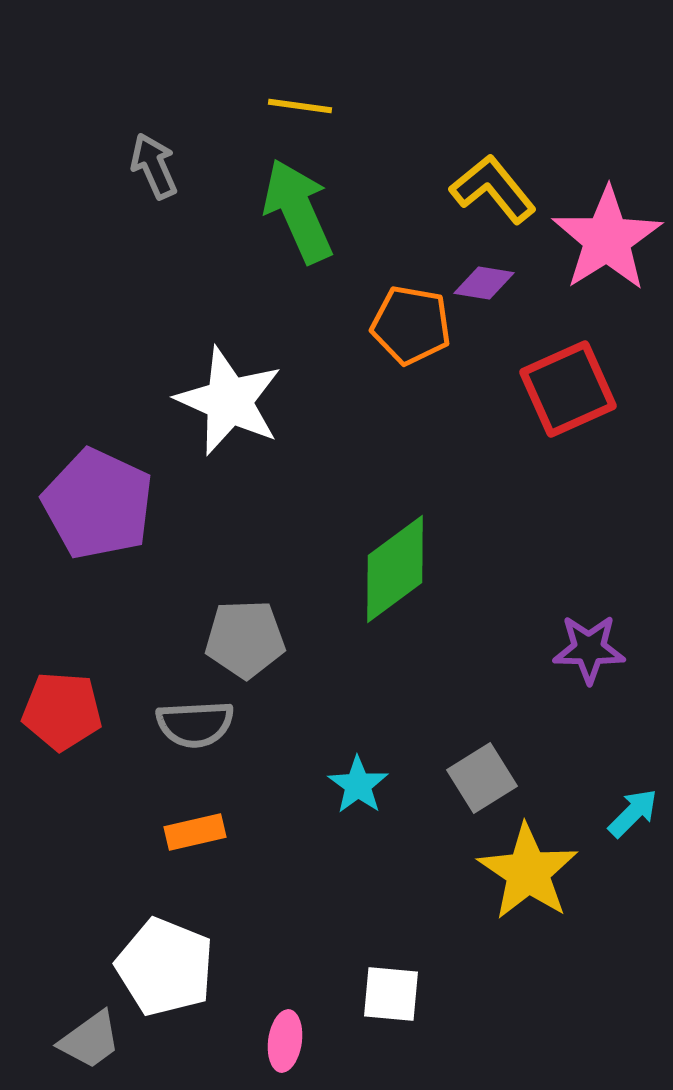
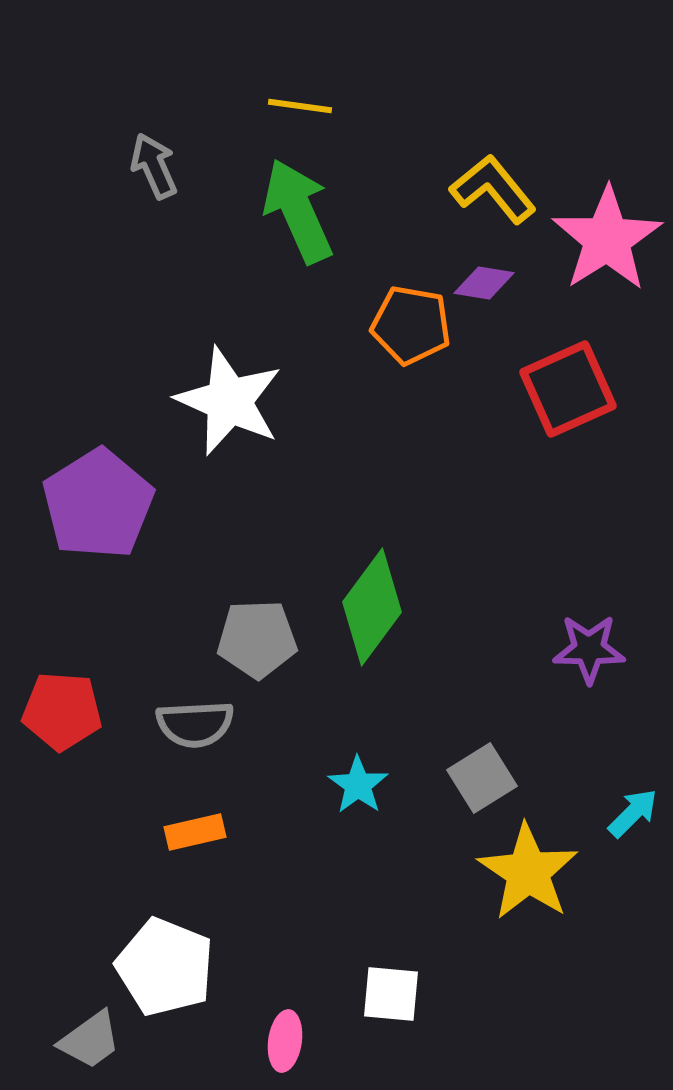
purple pentagon: rotated 15 degrees clockwise
green diamond: moved 23 px left, 38 px down; rotated 17 degrees counterclockwise
gray pentagon: moved 12 px right
